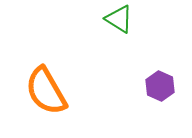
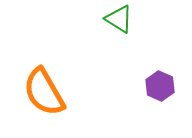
orange semicircle: moved 2 px left, 1 px down
